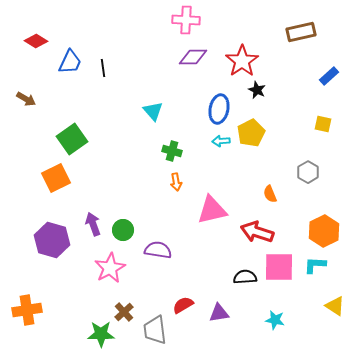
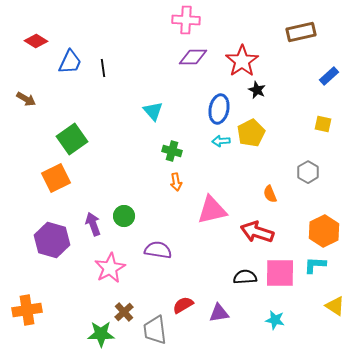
green circle: moved 1 px right, 14 px up
pink square: moved 1 px right, 6 px down
